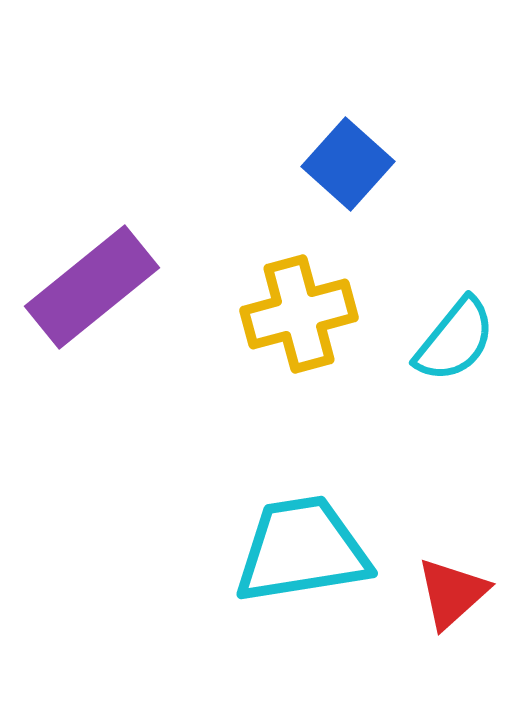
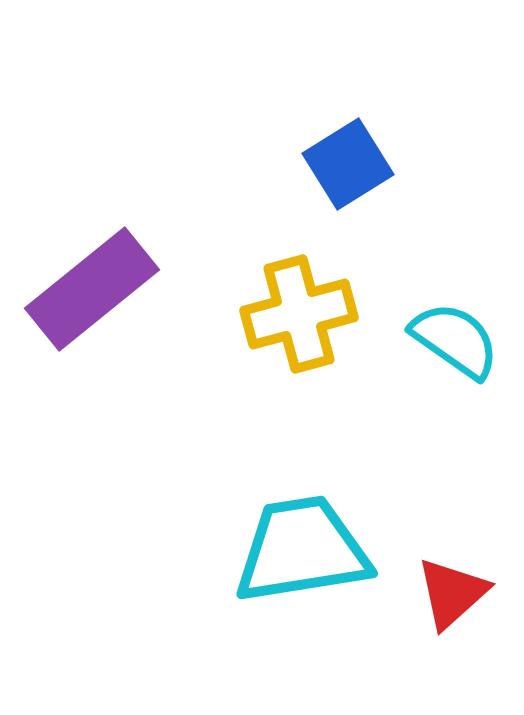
blue square: rotated 16 degrees clockwise
purple rectangle: moved 2 px down
cyan semicircle: rotated 94 degrees counterclockwise
